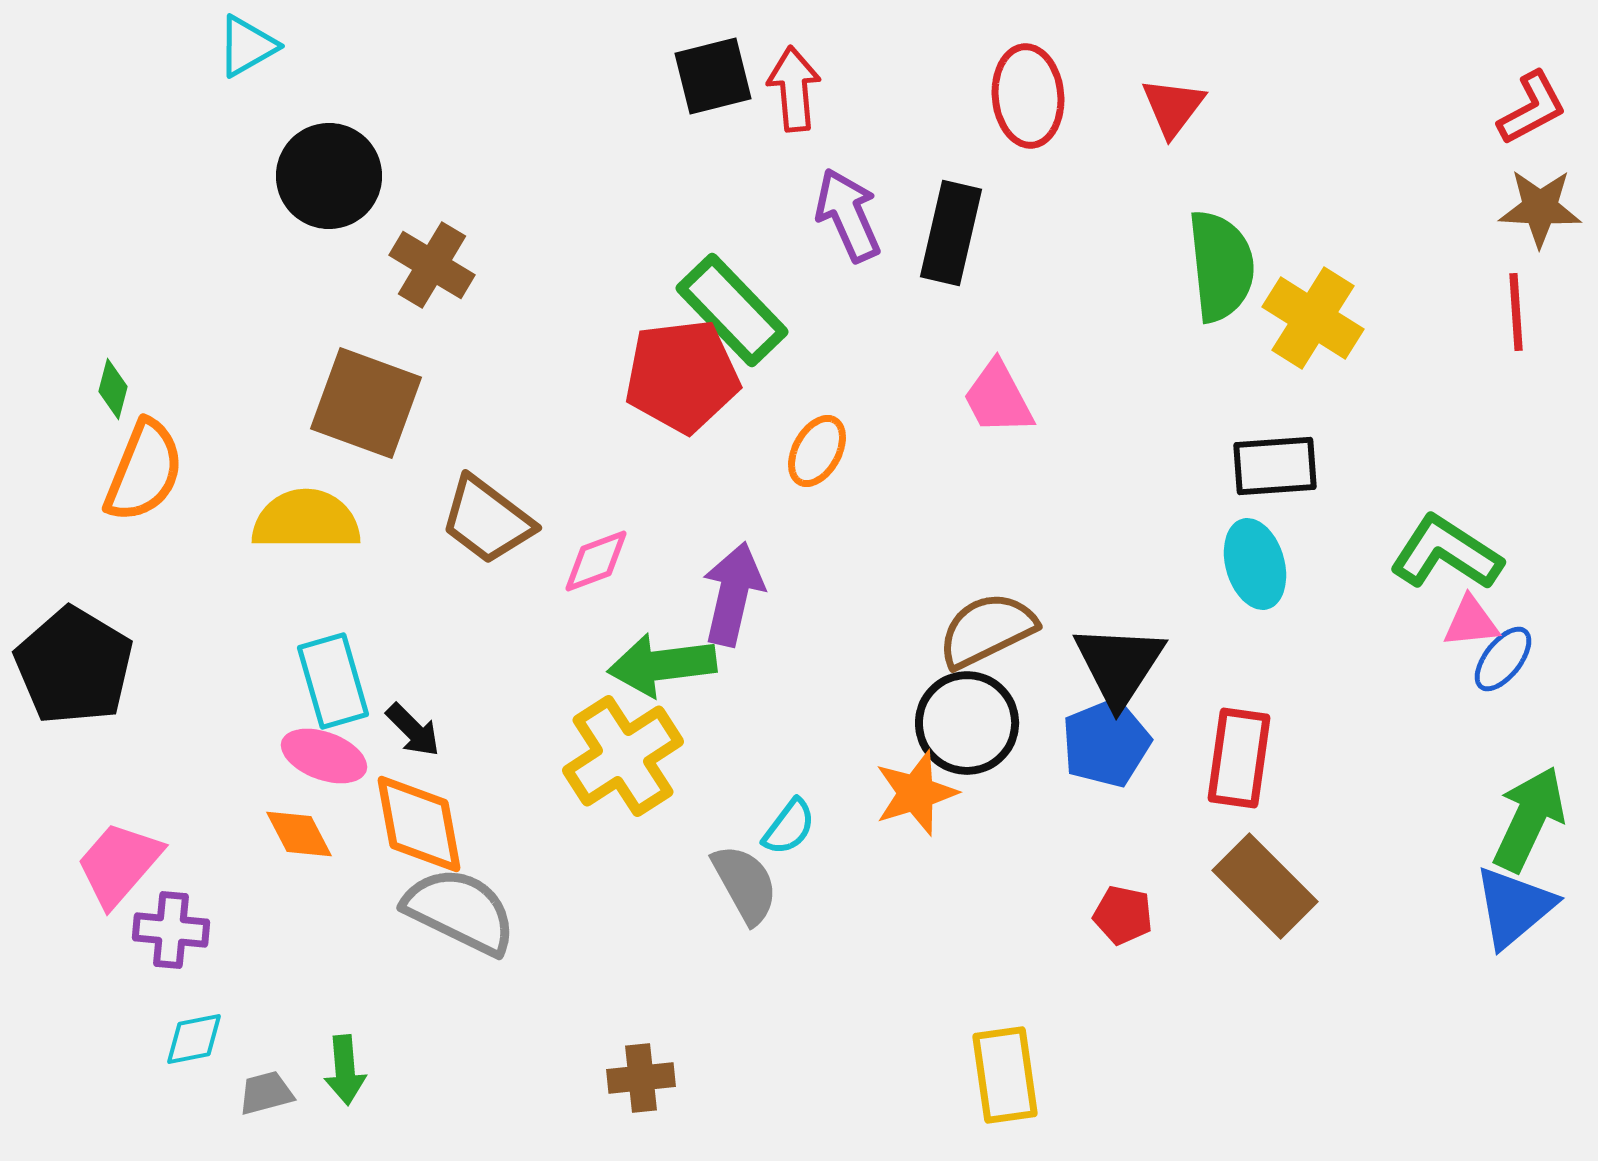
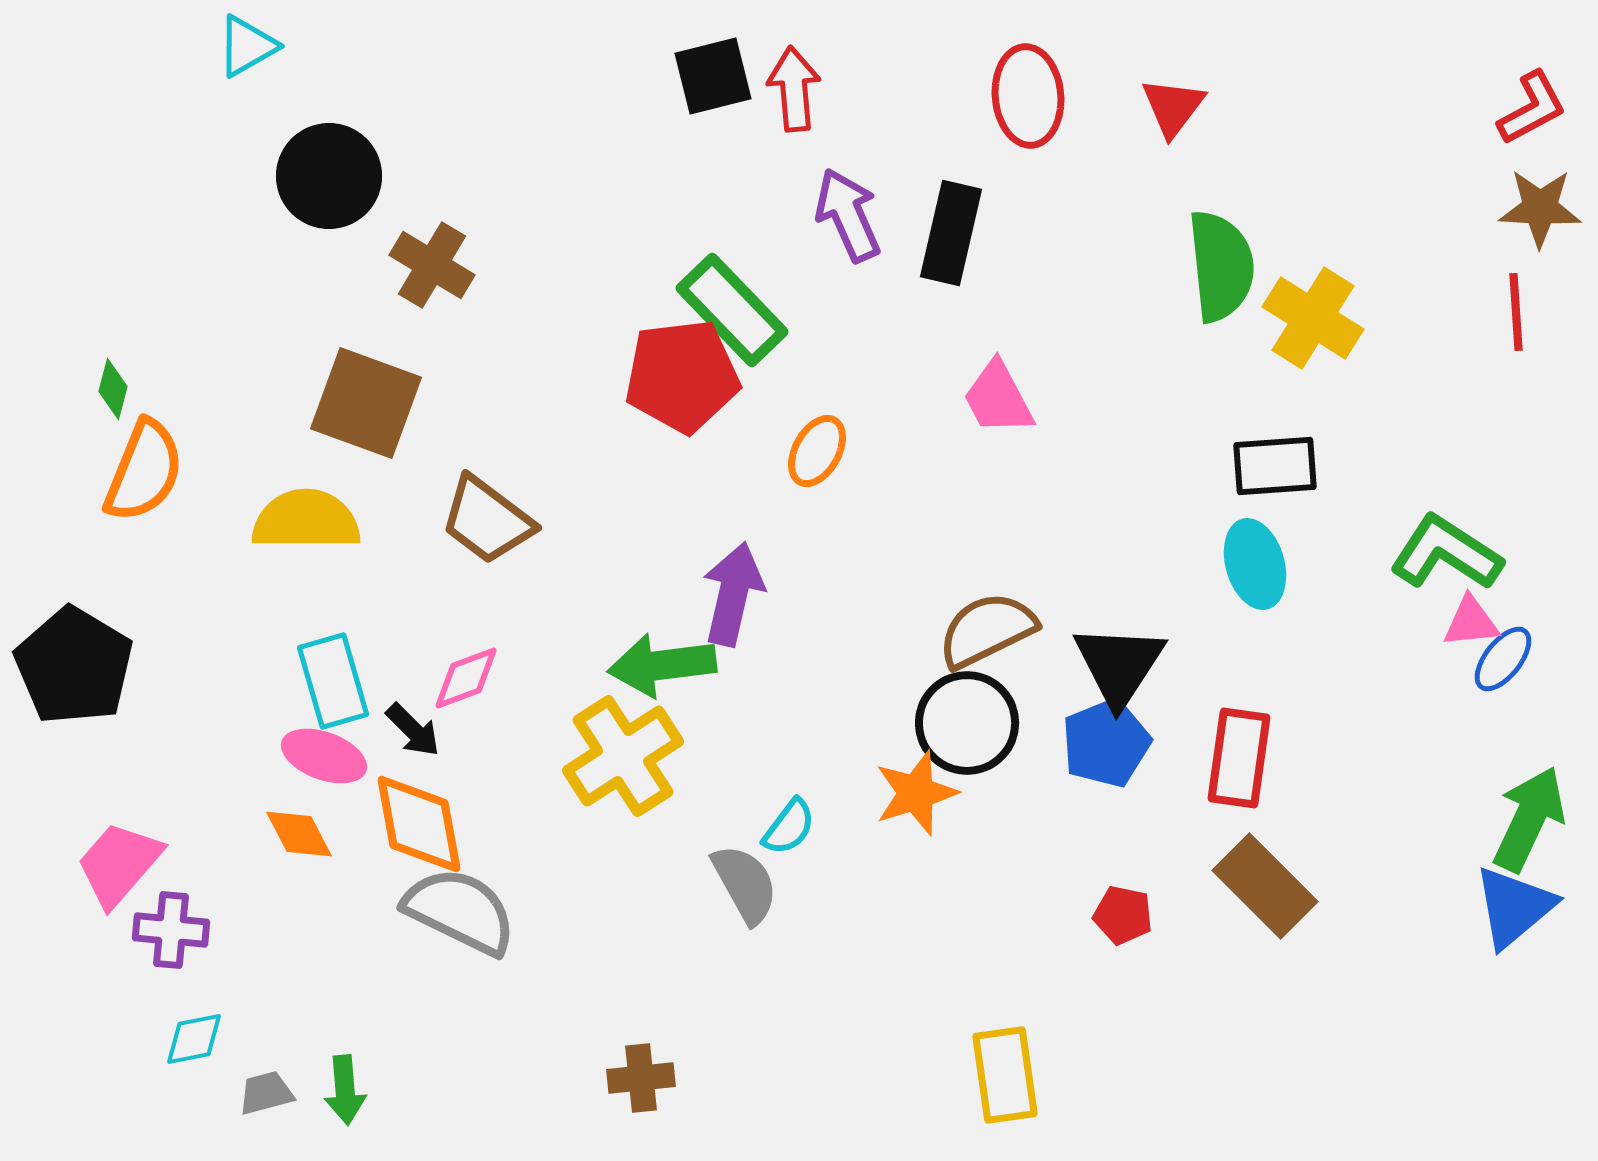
pink diamond at (596, 561): moved 130 px left, 117 px down
green arrow at (345, 1070): moved 20 px down
